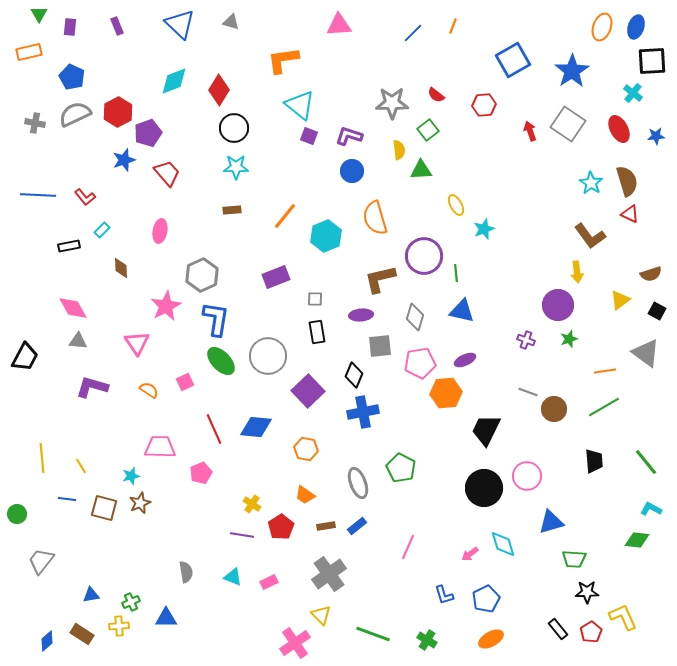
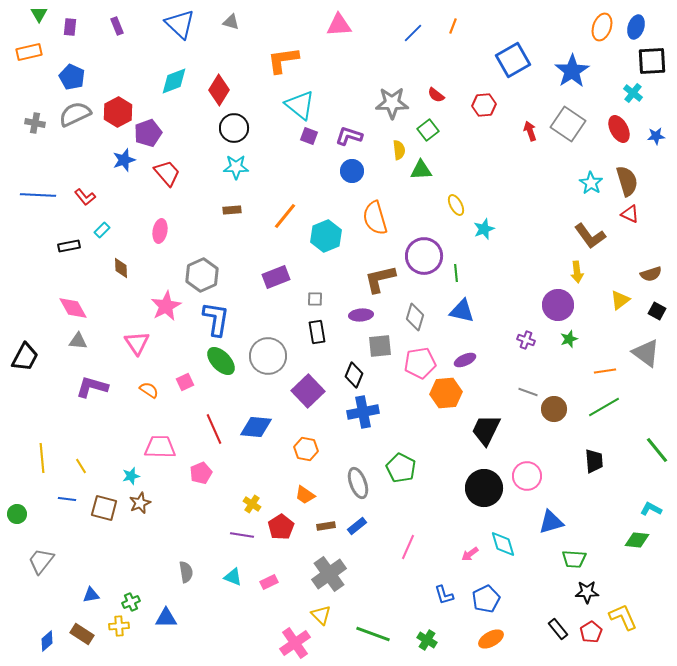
green line at (646, 462): moved 11 px right, 12 px up
